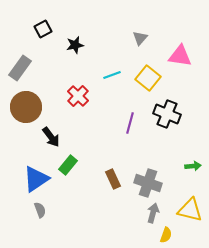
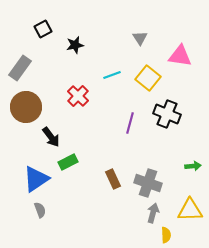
gray triangle: rotated 14 degrees counterclockwise
green rectangle: moved 3 px up; rotated 24 degrees clockwise
yellow triangle: rotated 16 degrees counterclockwise
yellow semicircle: rotated 21 degrees counterclockwise
